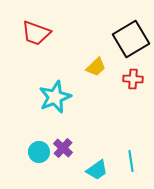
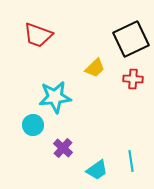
red trapezoid: moved 2 px right, 2 px down
black square: rotated 6 degrees clockwise
yellow trapezoid: moved 1 px left, 1 px down
cyan star: rotated 16 degrees clockwise
cyan circle: moved 6 px left, 27 px up
